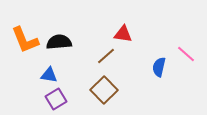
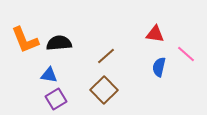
red triangle: moved 32 px right
black semicircle: moved 1 px down
